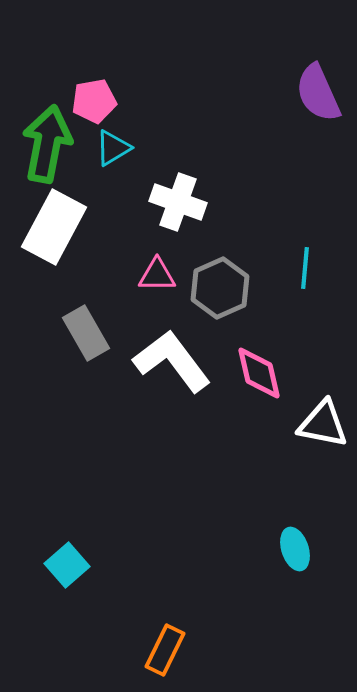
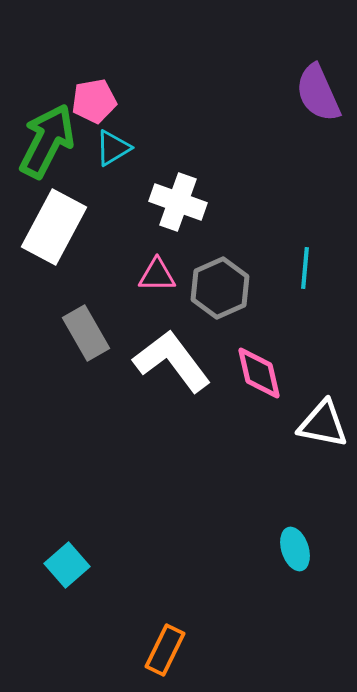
green arrow: moved 3 px up; rotated 16 degrees clockwise
